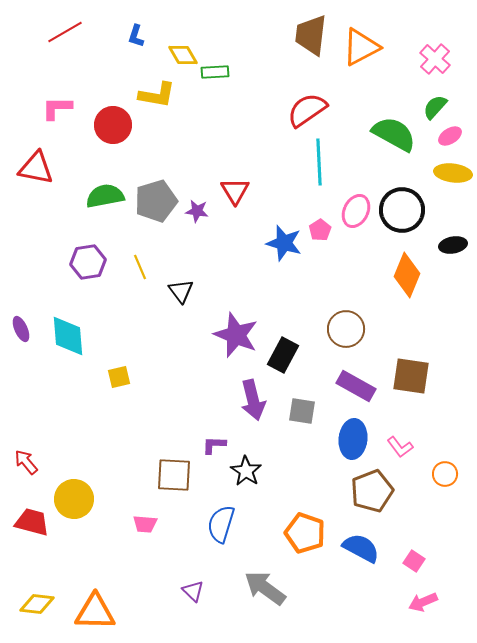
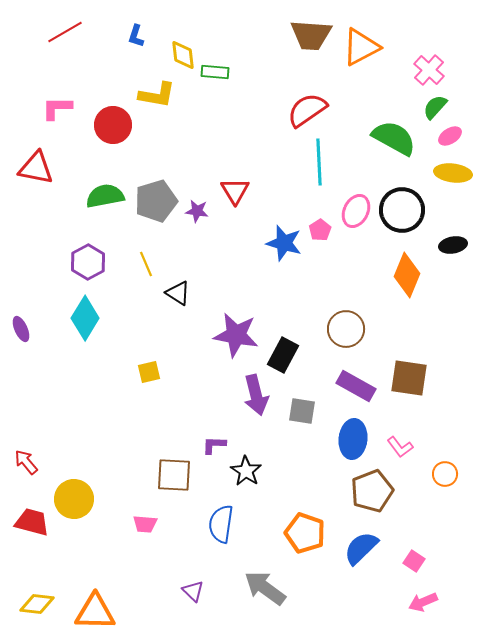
brown trapezoid at (311, 35): rotated 93 degrees counterclockwise
yellow diamond at (183, 55): rotated 24 degrees clockwise
pink cross at (435, 59): moved 6 px left, 11 px down
green rectangle at (215, 72): rotated 8 degrees clockwise
green semicircle at (394, 134): moved 4 px down
purple hexagon at (88, 262): rotated 20 degrees counterclockwise
yellow line at (140, 267): moved 6 px right, 3 px up
black triangle at (181, 291): moved 3 px left, 2 px down; rotated 20 degrees counterclockwise
purple star at (236, 335): rotated 12 degrees counterclockwise
cyan diamond at (68, 336): moved 17 px right, 18 px up; rotated 36 degrees clockwise
brown square at (411, 376): moved 2 px left, 2 px down
yellow square at (119, 377): moved 30 px right, 5 px up
purple arrow at (253, 400): moved 3 px right, 5 px up
blue semicircle at (221, 524): rotated 9 degrees counterclockwise
blue semicircle at (361, 548): rotated 72 degrees counterclockwise
